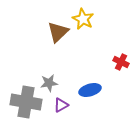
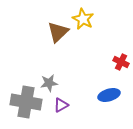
blue ellipse: moved 19 px right, 5 px down
